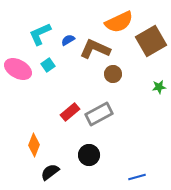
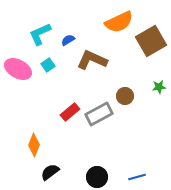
brown L-shape: moved 3 px left, 11 px down
brown circle: moved 12 px right, 22 px down
black circle: moved 8 px right, 22 px down
